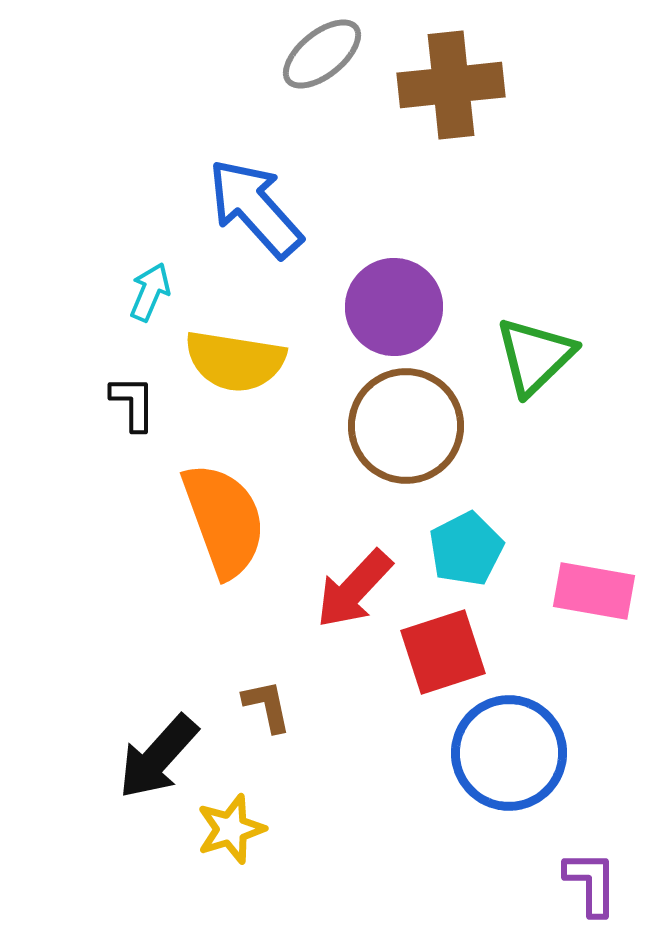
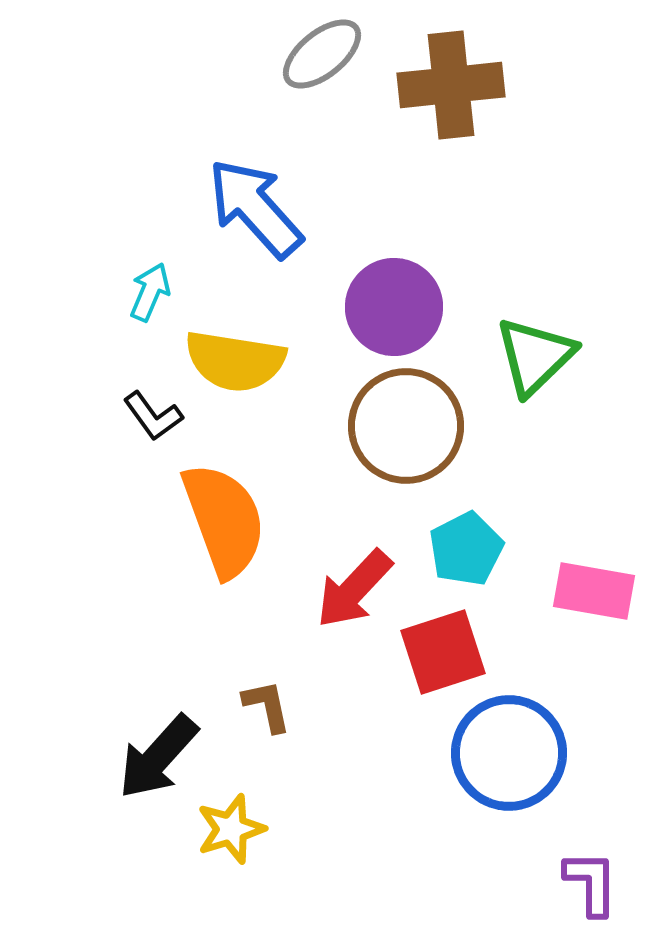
black L-shape: moved 20 px right, 13 px down; rotated 144 degrees clockwise
